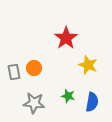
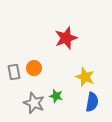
red star: rotated 15 degrees clockwise
yellow star: moved 3 px left, 12 px down
green star: moved 12 px left
gray star: rotated 15 degrees clockwise
